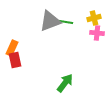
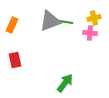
pink cross: moved 7 px left
orange rectangle: moved 23 px up
